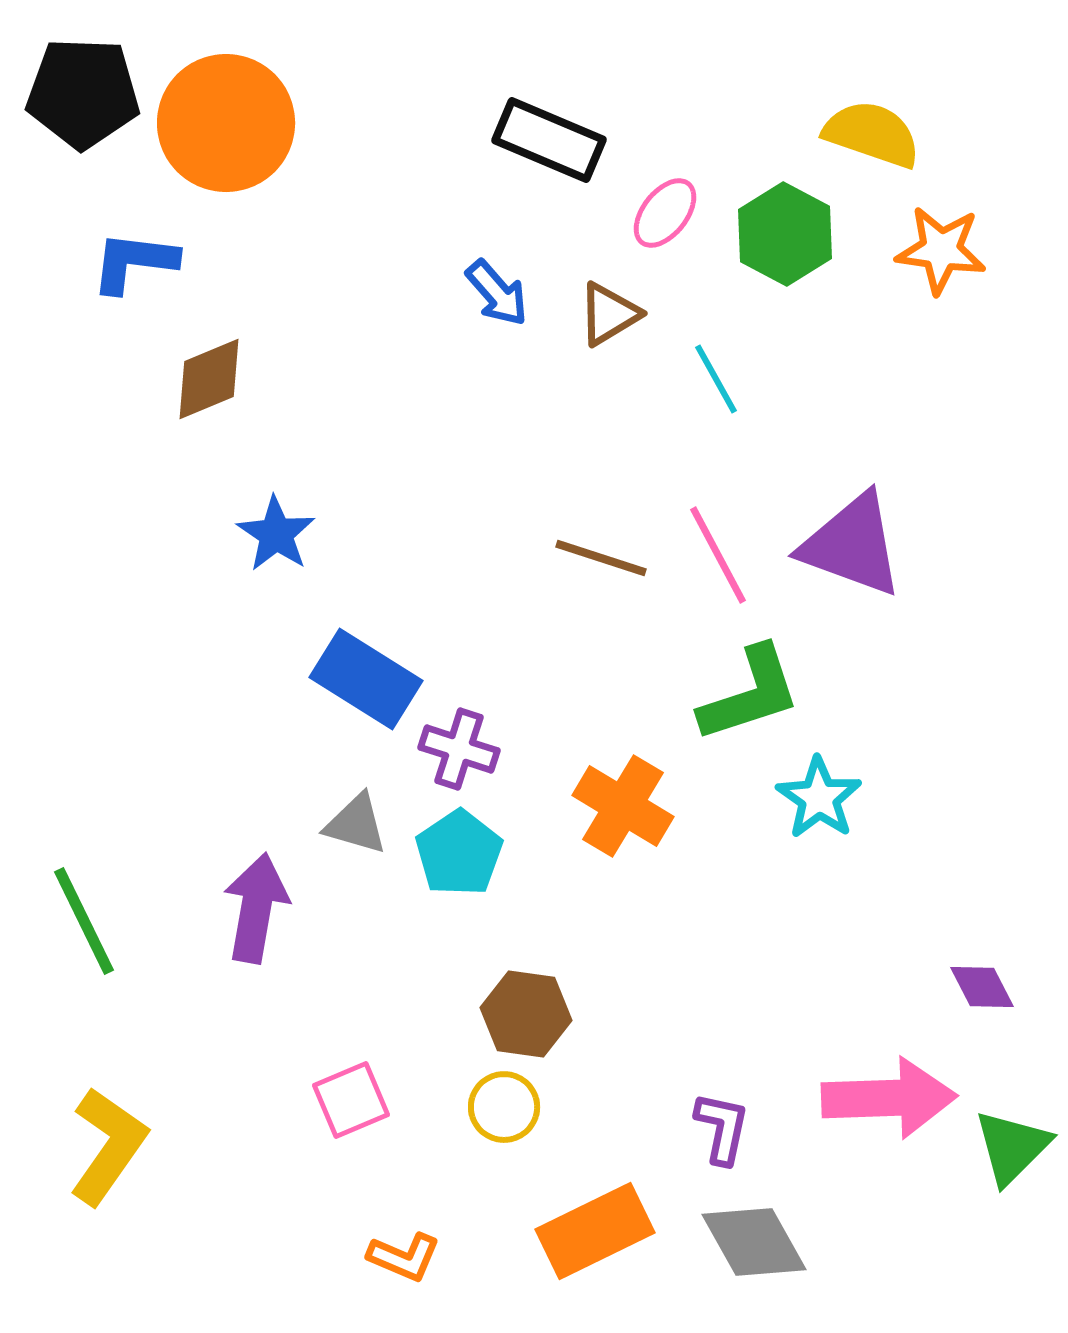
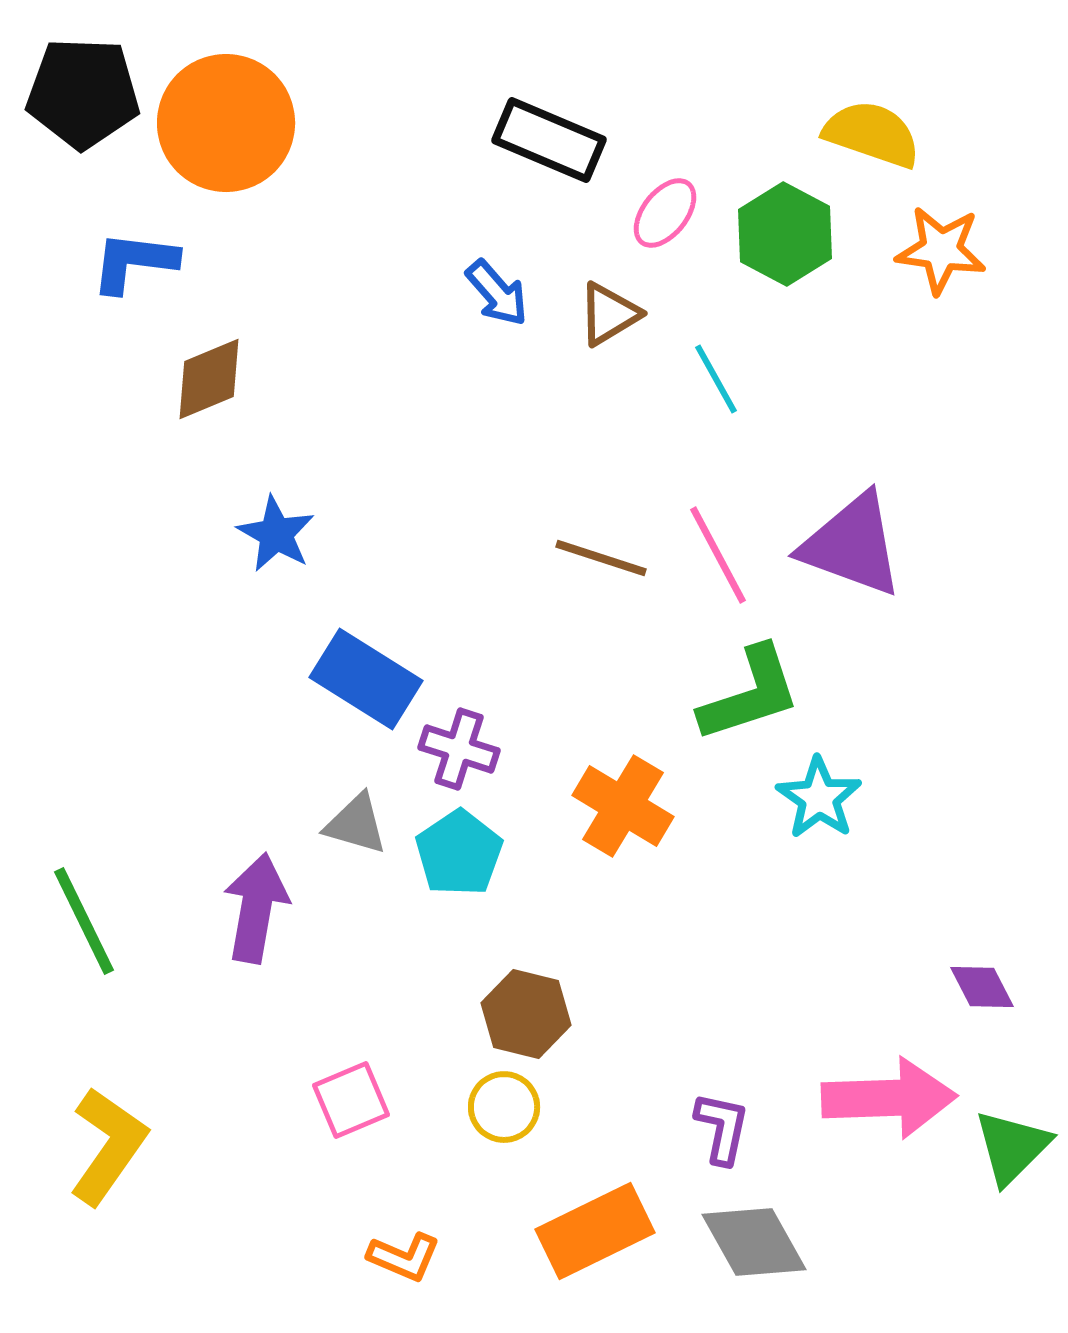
blue star: rotated 4 degrees counterclockwise
brown hexagon: rotated 6 degrees clockwise
